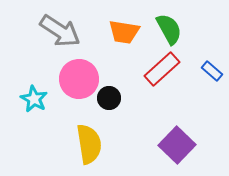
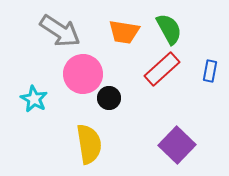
blue rectangle: moved 2 px left; rotated 60 degrees clockwise
pink circle: moved 4 px right, 5 px up
